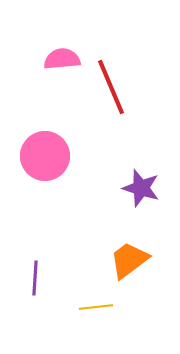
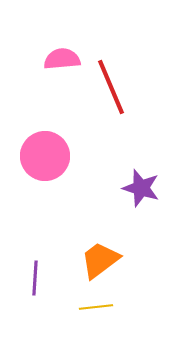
orange trapezoid: moved 29 px left
